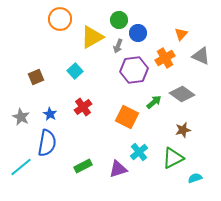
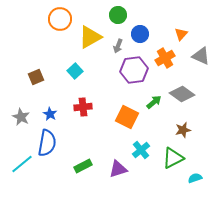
green circle: moved 1 px left, 5 px up
blue circle: moved 2 px right, 1 px down
yellow triangle: moved 2 px left
red cross: rotated 30 degrees clockwise
cyan cross: moved 2 px right, 2 px up
cyan line: moved 1 px right, 3 px up
